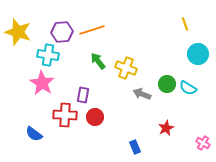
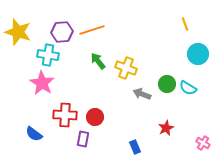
purple rectangle: moved 44 px down
